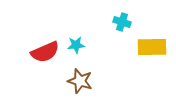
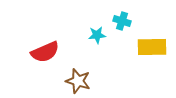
cyan cross: moved 1 px up
cyan star: moved 21 px right, 10 px up
brown star: moved 2 px left
